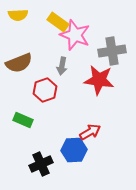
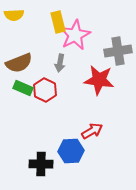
yellow semicircle: moved 4 px left
yellow rectangle: rotated 40 degrees clockwise
pink star: rotated 24 degrees clockwise
gray cross: moved 6 px right
gray arrow: moved 2 px left, 3 px up
red hexagon: rotated 15 degrees counterclockwise
green rectangle: moved 32 px up
red arrow: moved 2 px right, 1 px up
blue hexagon: moved 3 px left, 1 px down
black cross: rotated 25 degrees clockwise
